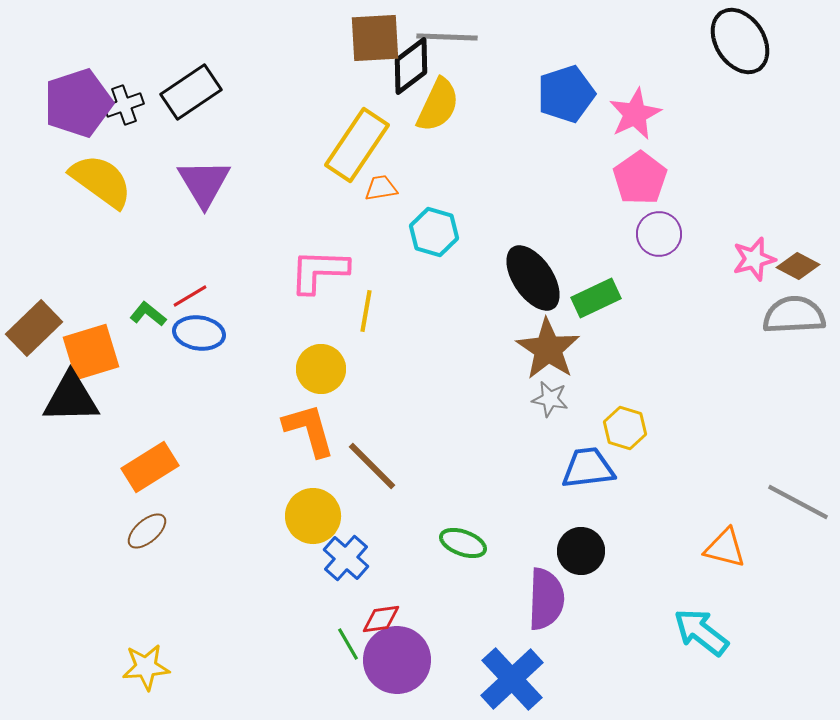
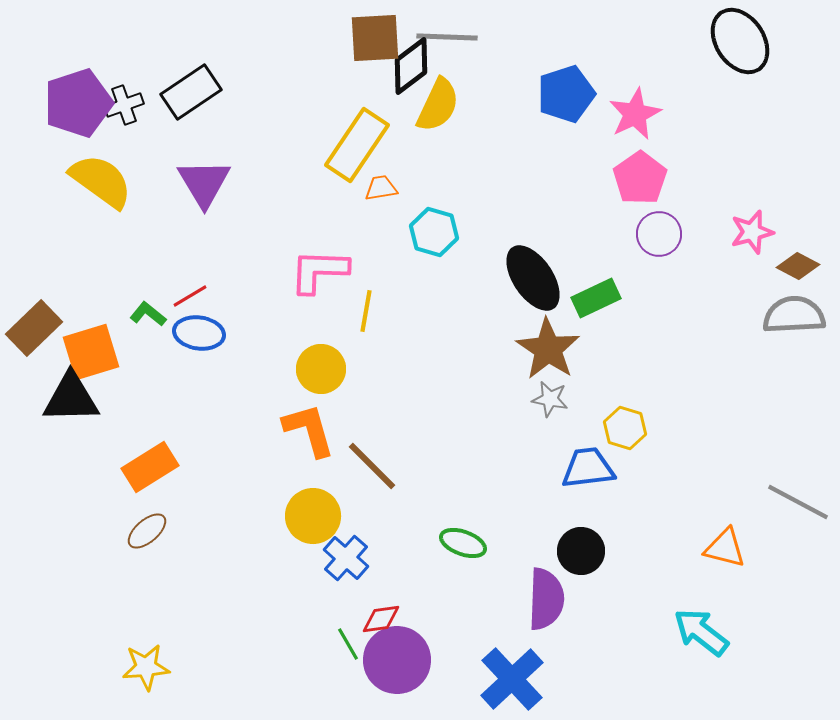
pink star at (754, 259): moved 2 px left, 27 px up
